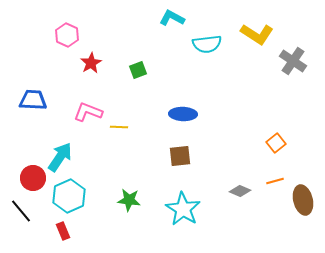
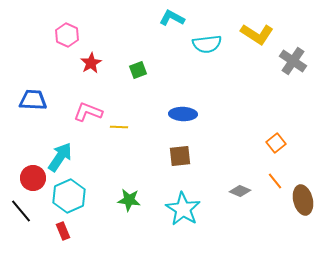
orange line: rotated 66 degrees clockwise
